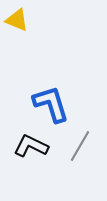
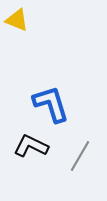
gray line: moved 10 px down
